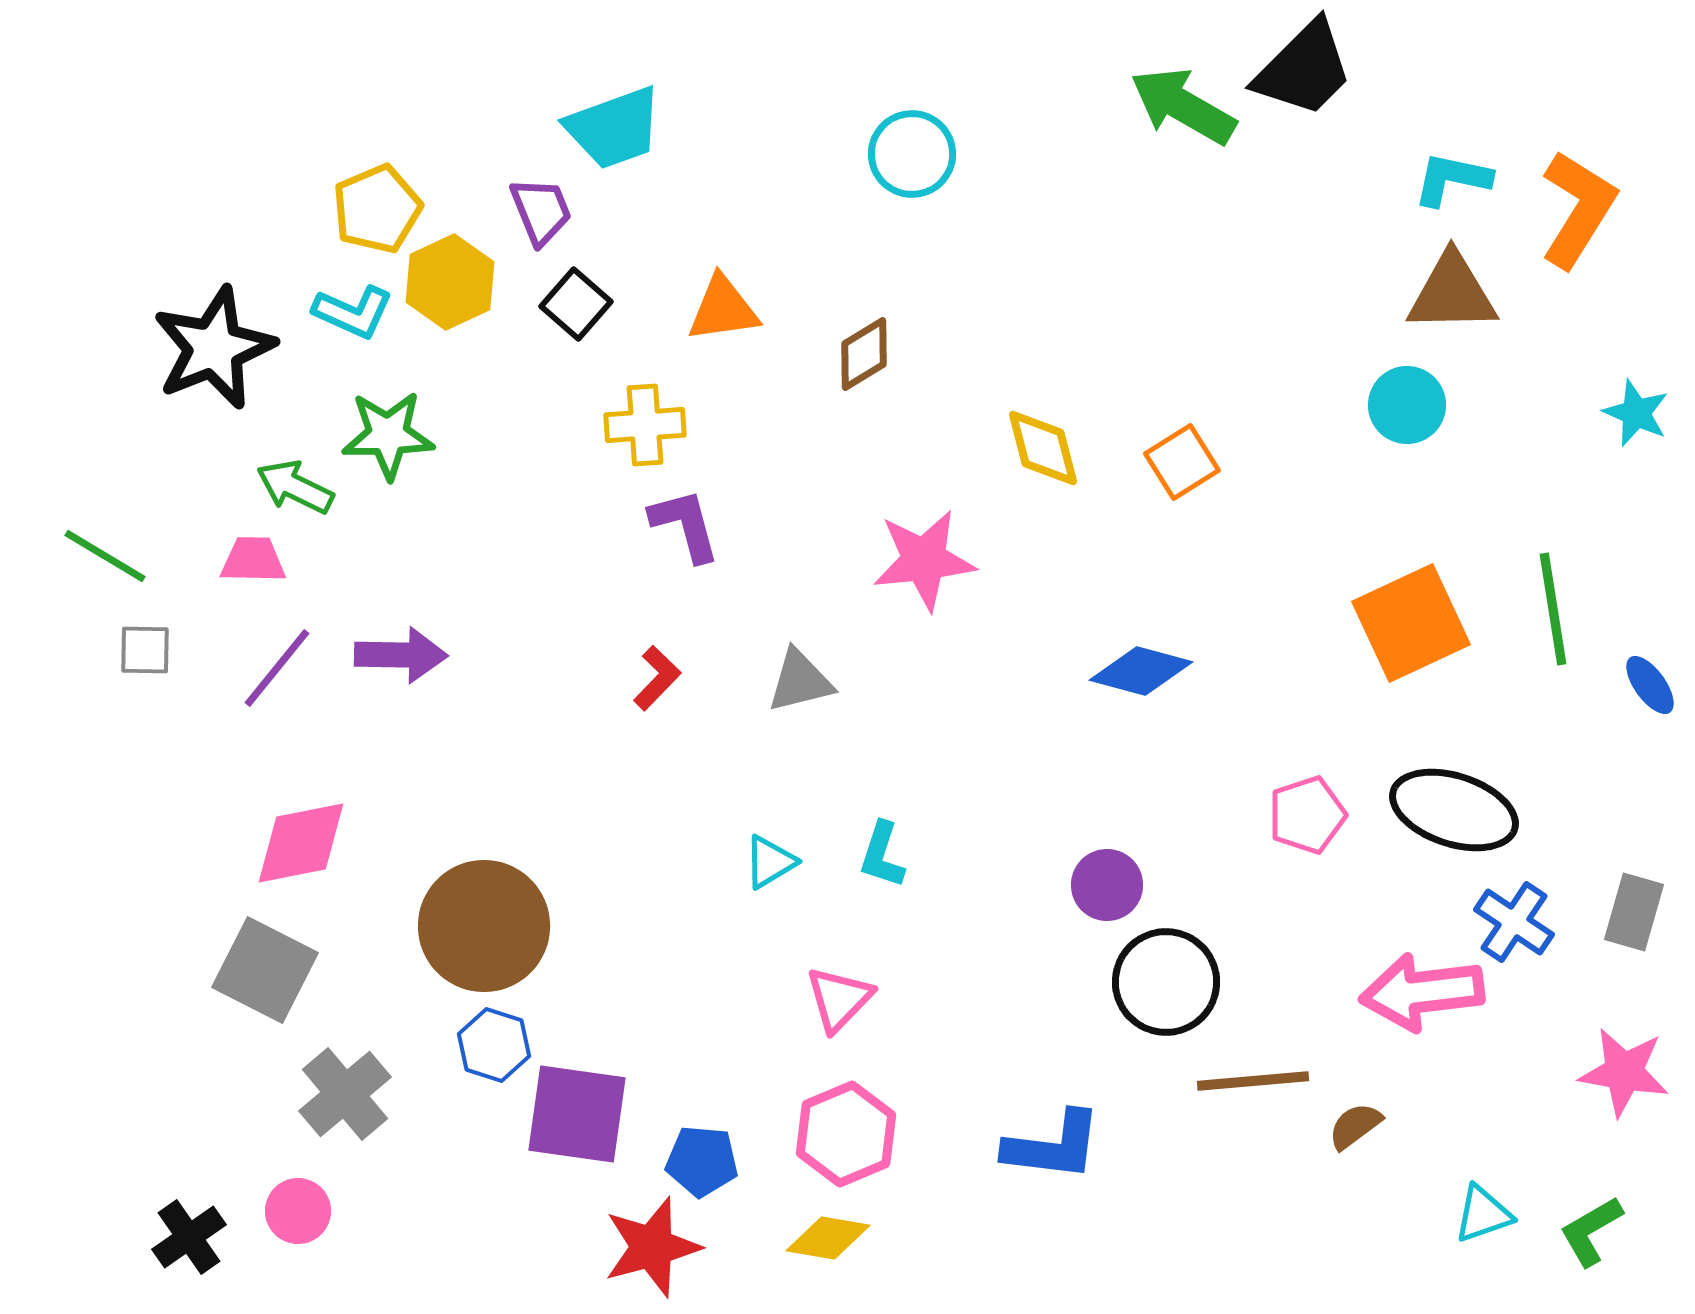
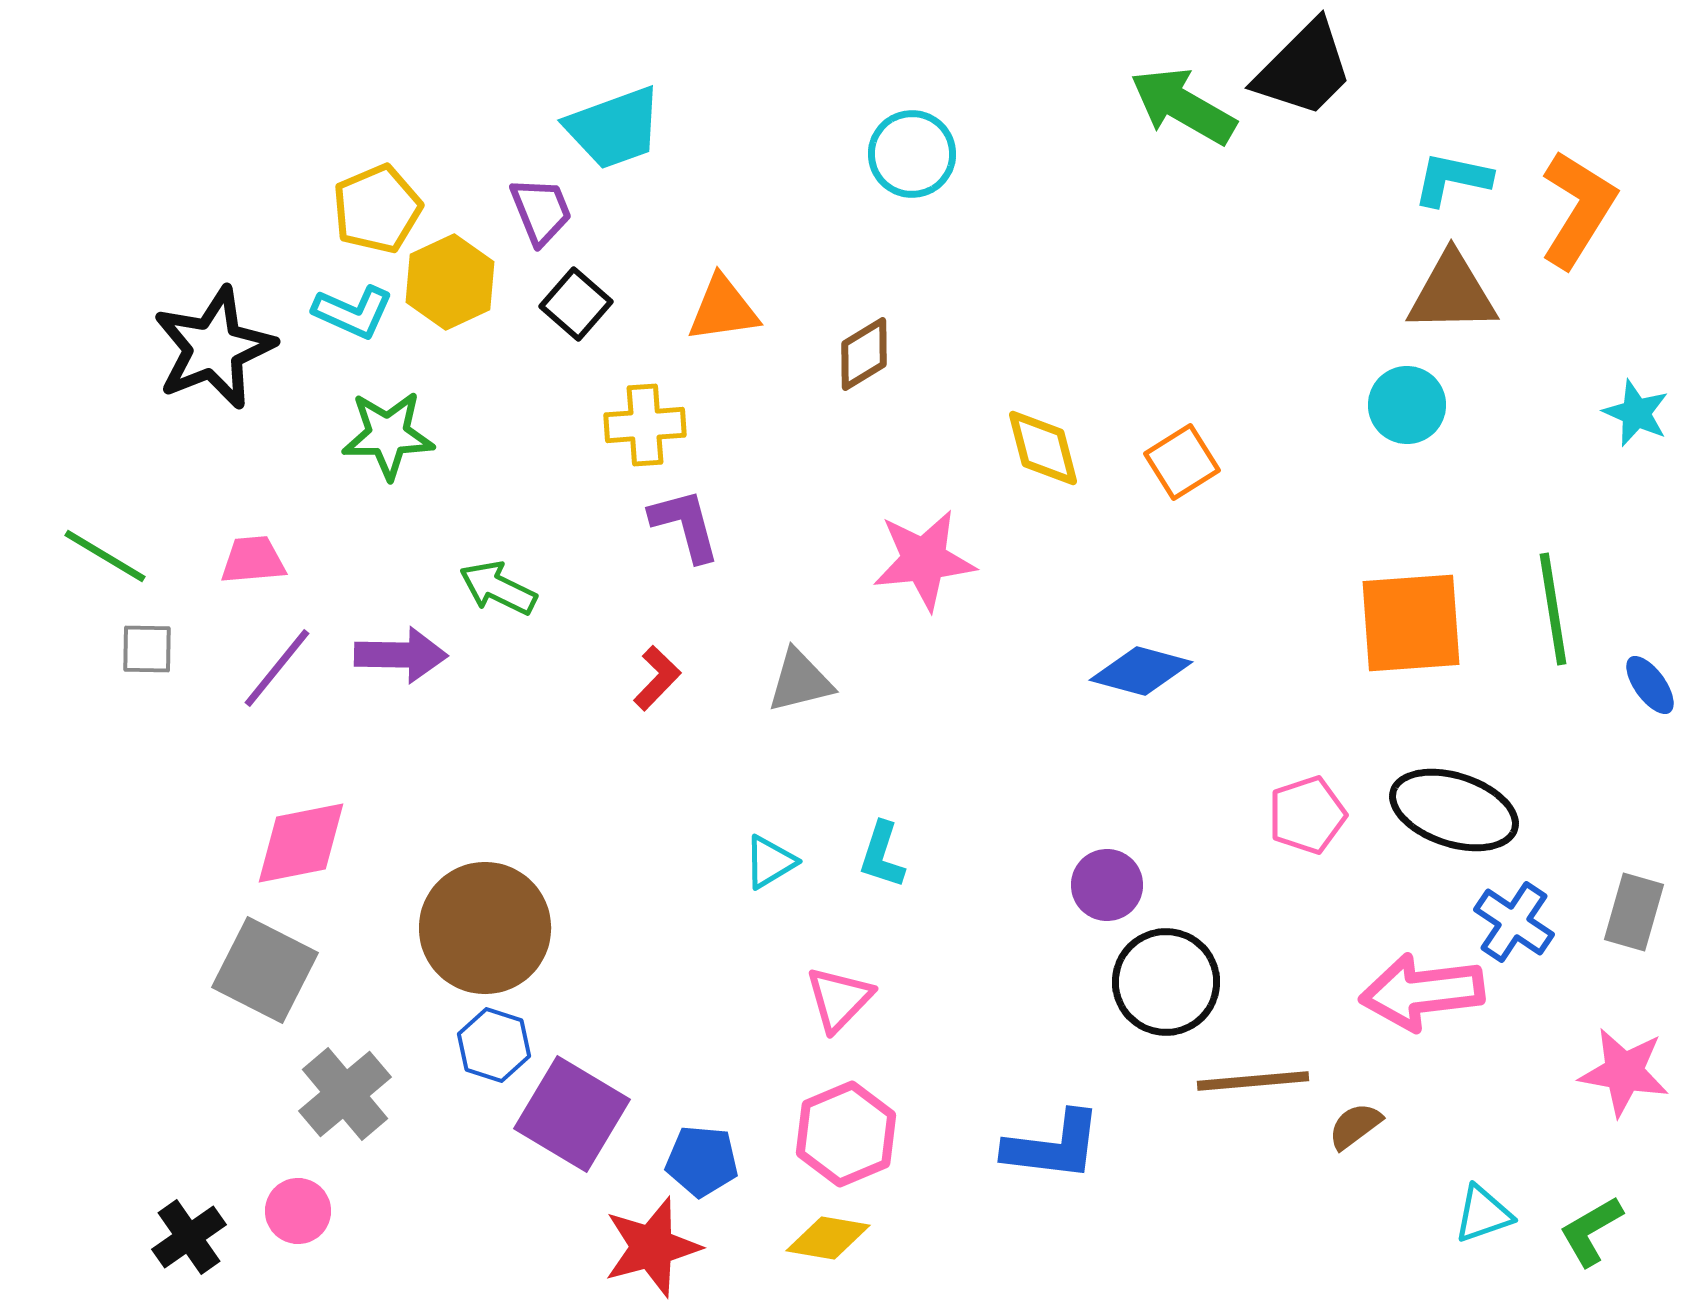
green arrow at (295, 487): moved 203 px right, 101 px down
pink trapezoid at (253, 560): rotated 6 degrees counterclockwise
orange square at (1411, 623): rotated 21 degrees clockwise
gray square at (145, 650): moved 2 px right, 1 px up
brown circle at (484, 926): moved 1 px right, 2 px down
purple square at (577, 1114): moved 5 px left; rotated 23 degrees clockwise
